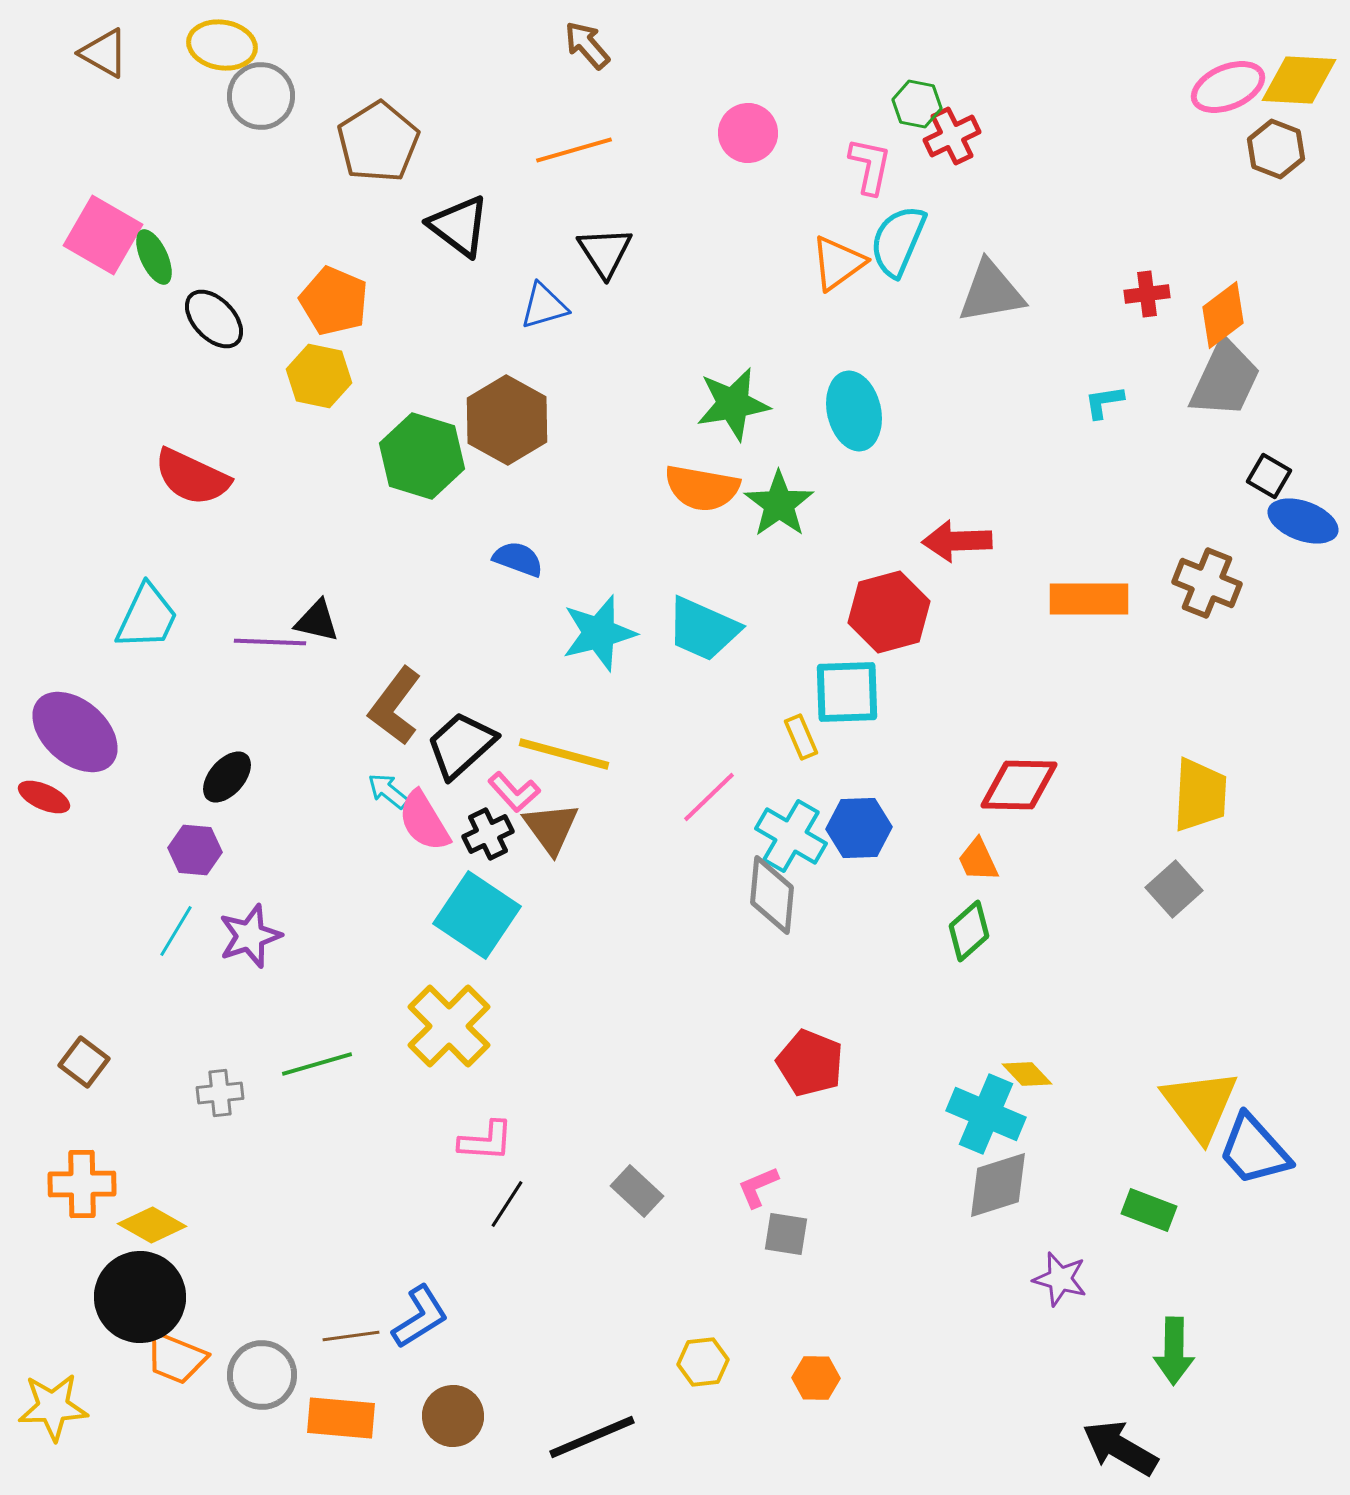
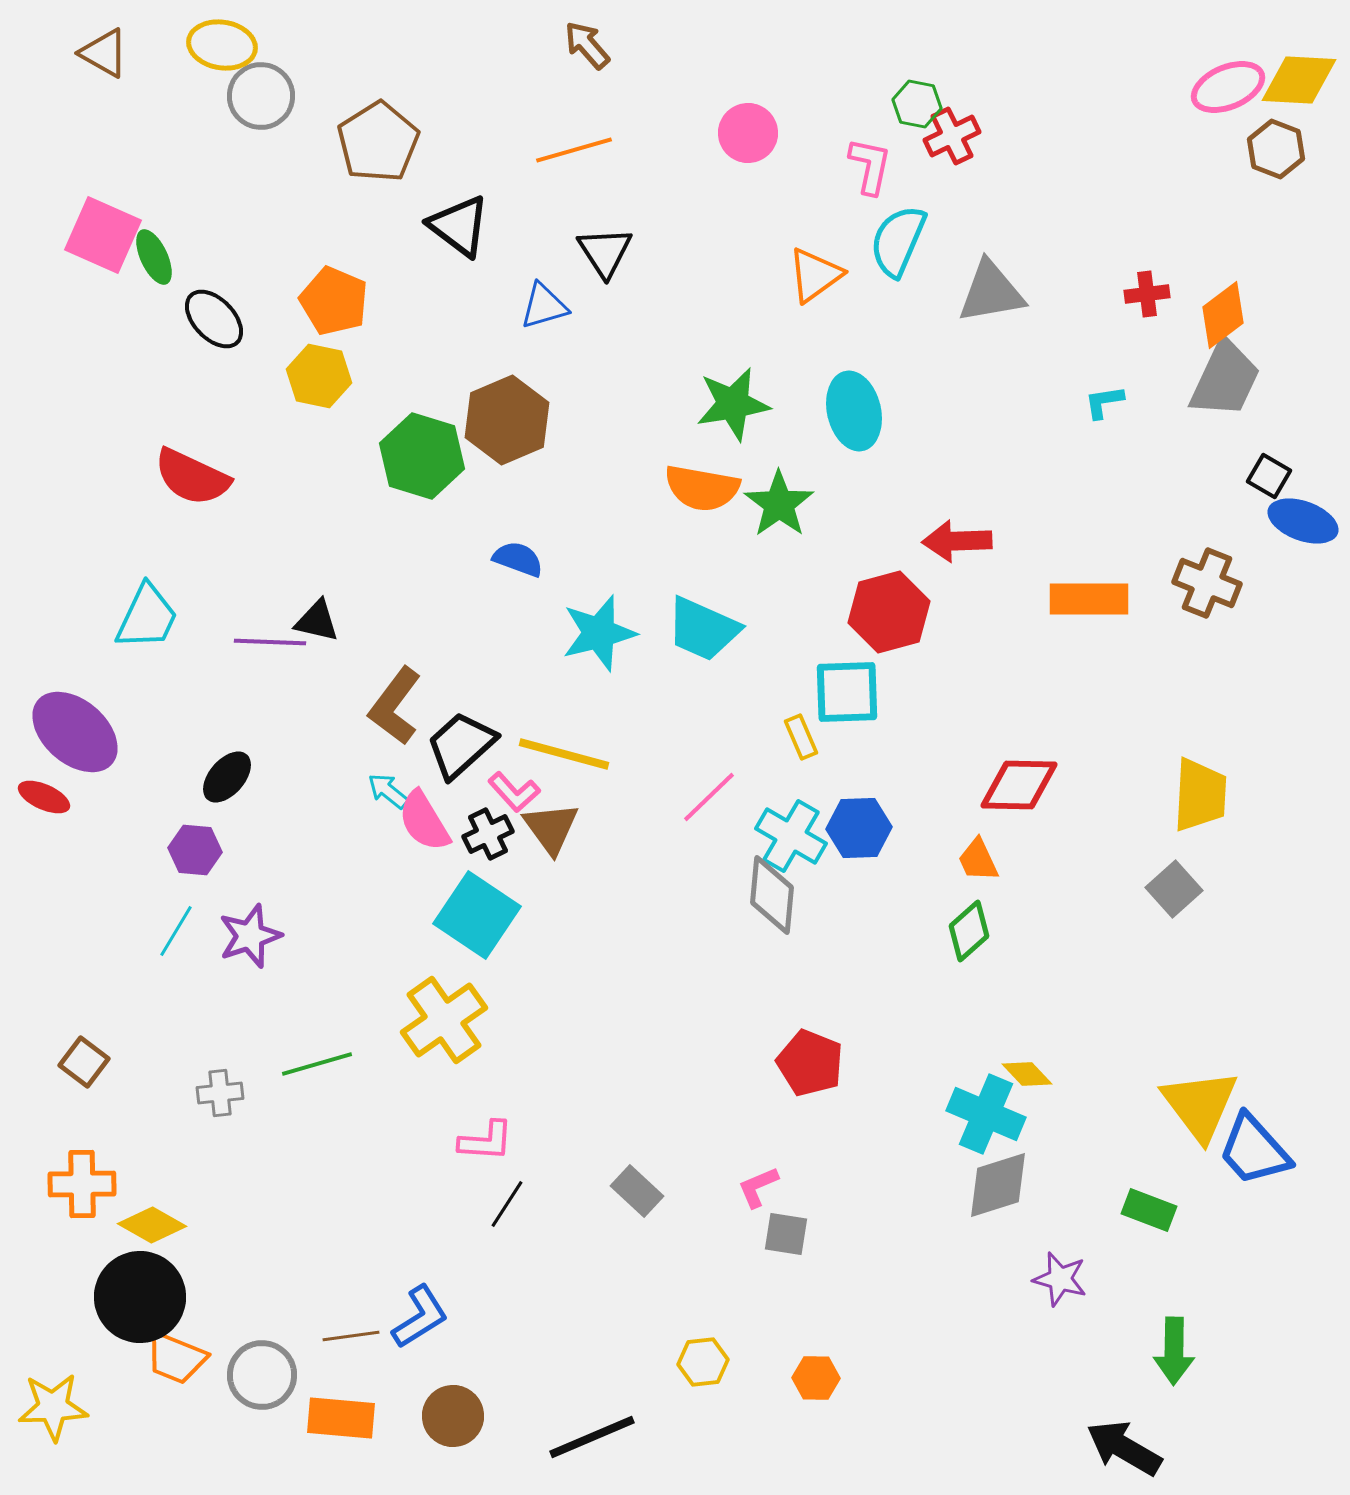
pink square at (103, 235): rotated 6 degrees counterclockwise
orange triangle at (838, 263): moved 23 px left, 12 px down
brown hexagon at (507, 420): rotated 8 degrees clockwise
yellow cross at (449, 1026): moved 5 px left, 6 px up; rotated 10 degrees clockwise
black arrow at (1120, 1448): moved 4 px right
